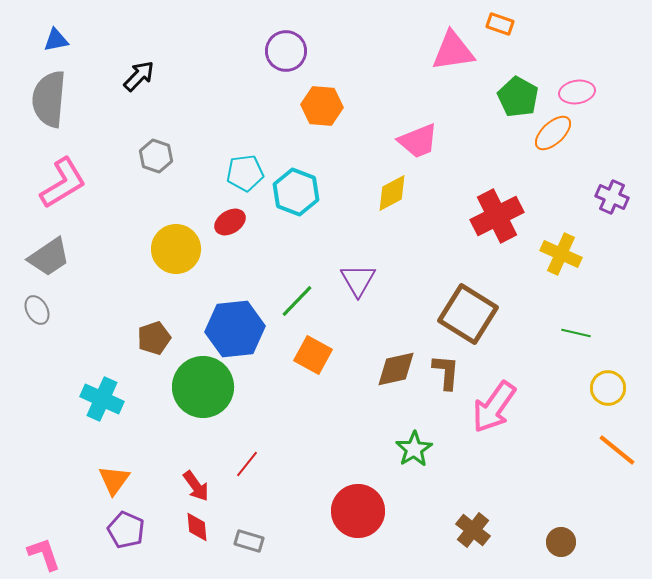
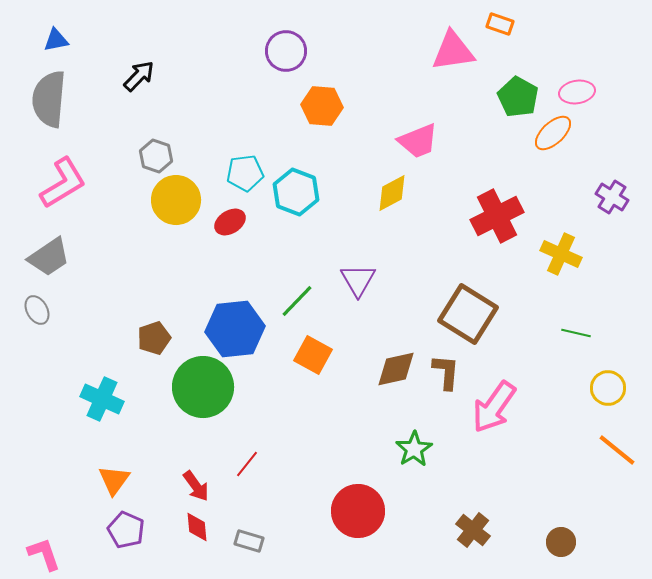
purple cross at (612, 197): rotated 8 degrees clockwise
yellow circle at (176, 249): moved 49 px up
